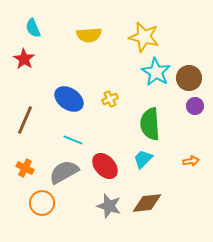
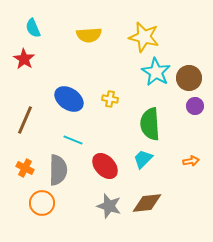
yellow cross: rotated 35 degrees clockwise
gray semicircle: moved 6 px left, 2 px up; rotated 120 degrees clockwise
